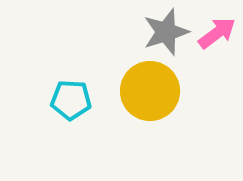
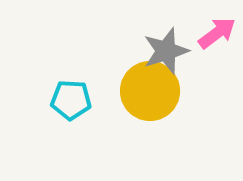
gray star: moved 19 px down
